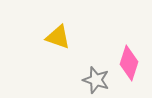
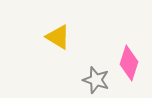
yellow triangle: rotated 12 degrees clockwise
